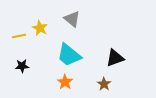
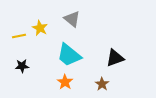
brown star: moved 2 px left
